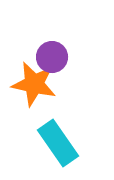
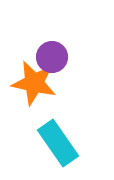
orange star: moved 1 px up
